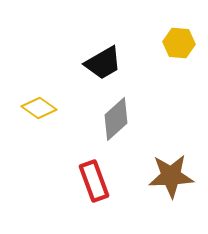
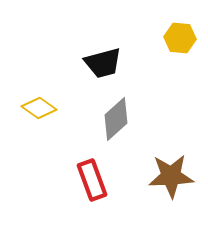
yellow hexagon: moved 1 px right, 5 px up
black trapezoid: rotated 15 degrees clockwise
red rectangle: moved 2 px left, 1 px up
